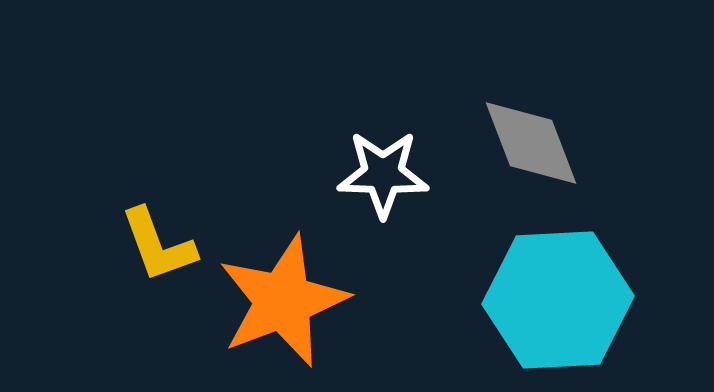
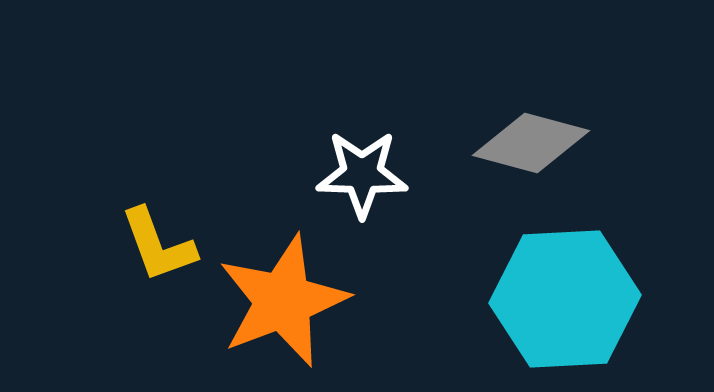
gray diamond: rotated 54 degrees counterclockwise
white star: moved 21 px left
cyan hexagon: moved 7 px right, 1 px up
